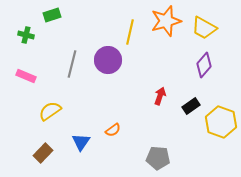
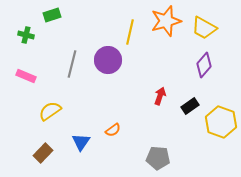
black rectangle: moved 1 px left
